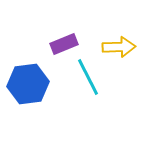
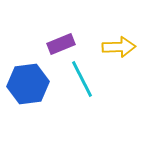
purple rectangle: moved 3 px left
cyan line: moved 6 px left, 2 px down
